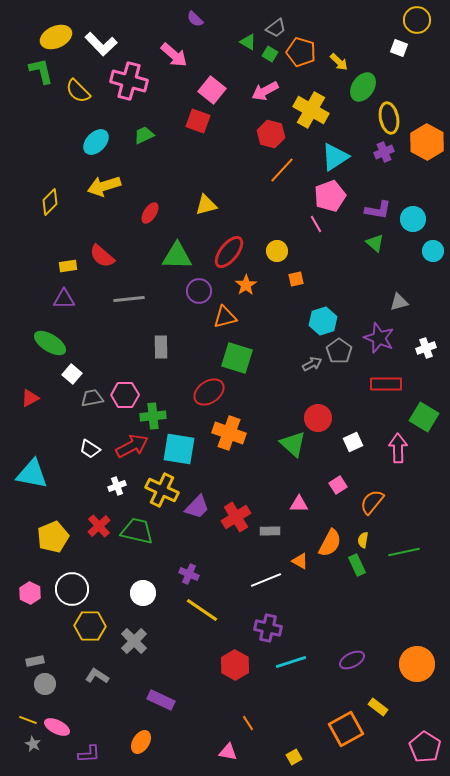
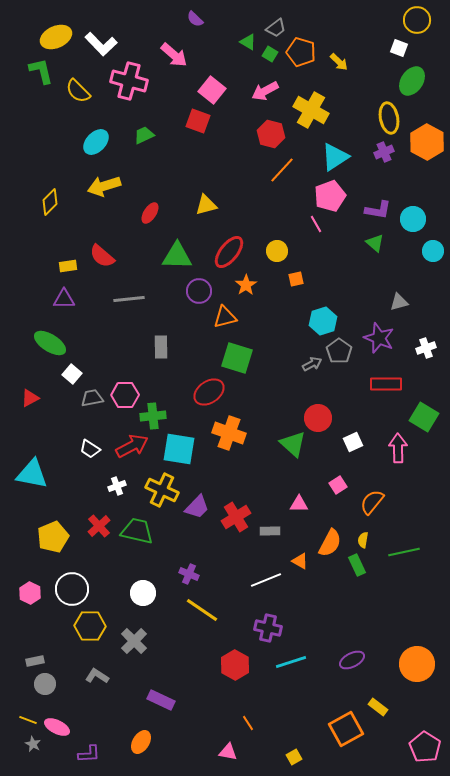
green ellipse at (363, 87): moved 49 px right, 6 px up
